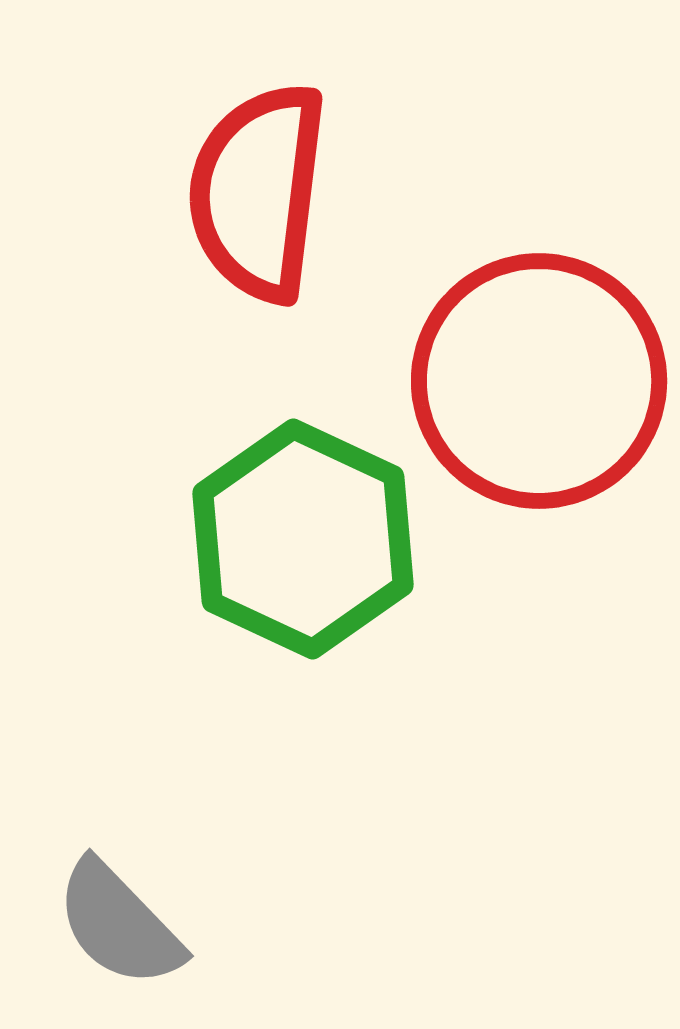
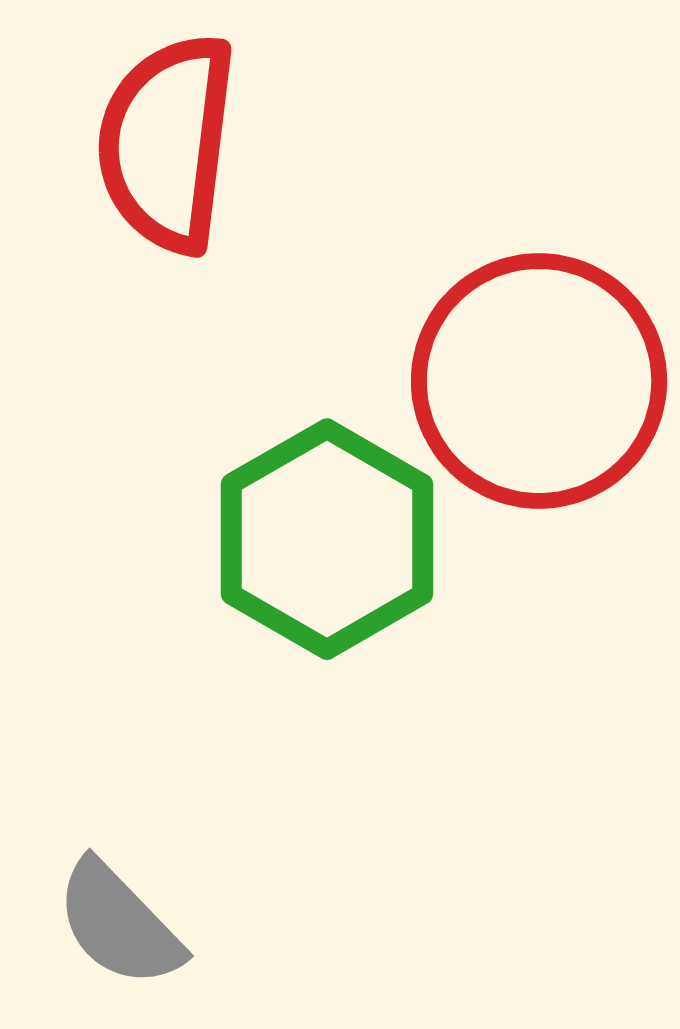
red semicircle: moved 91 px left, 49 px up
green hexagon: moved 24 px right; rotated 5 degrees clockwise
